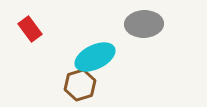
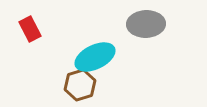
gray ellipse: moved 2 px right
red rectangle: rotated 10 degrees clockwise
